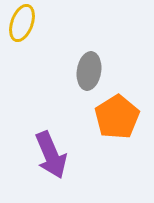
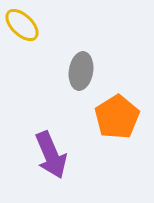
yellow ellipse: moved 2 px down; rotated 66 degrees counterclockwise
gray ellipse: moved 8 px left
